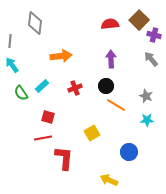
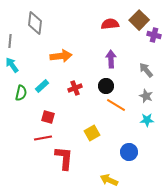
gray arrow: moved 5 px left, 11 px down
green semicircle: rotated 133 degrees counterclockwise
